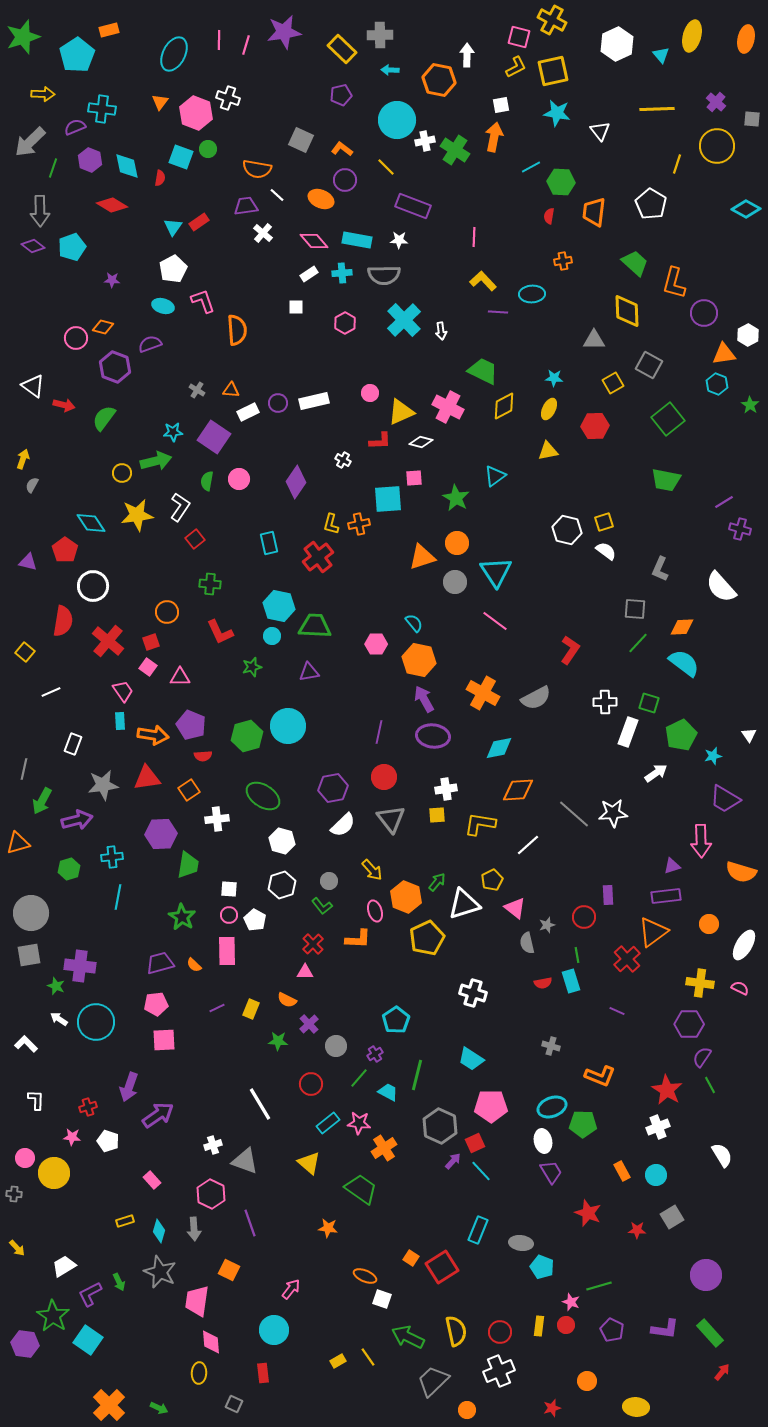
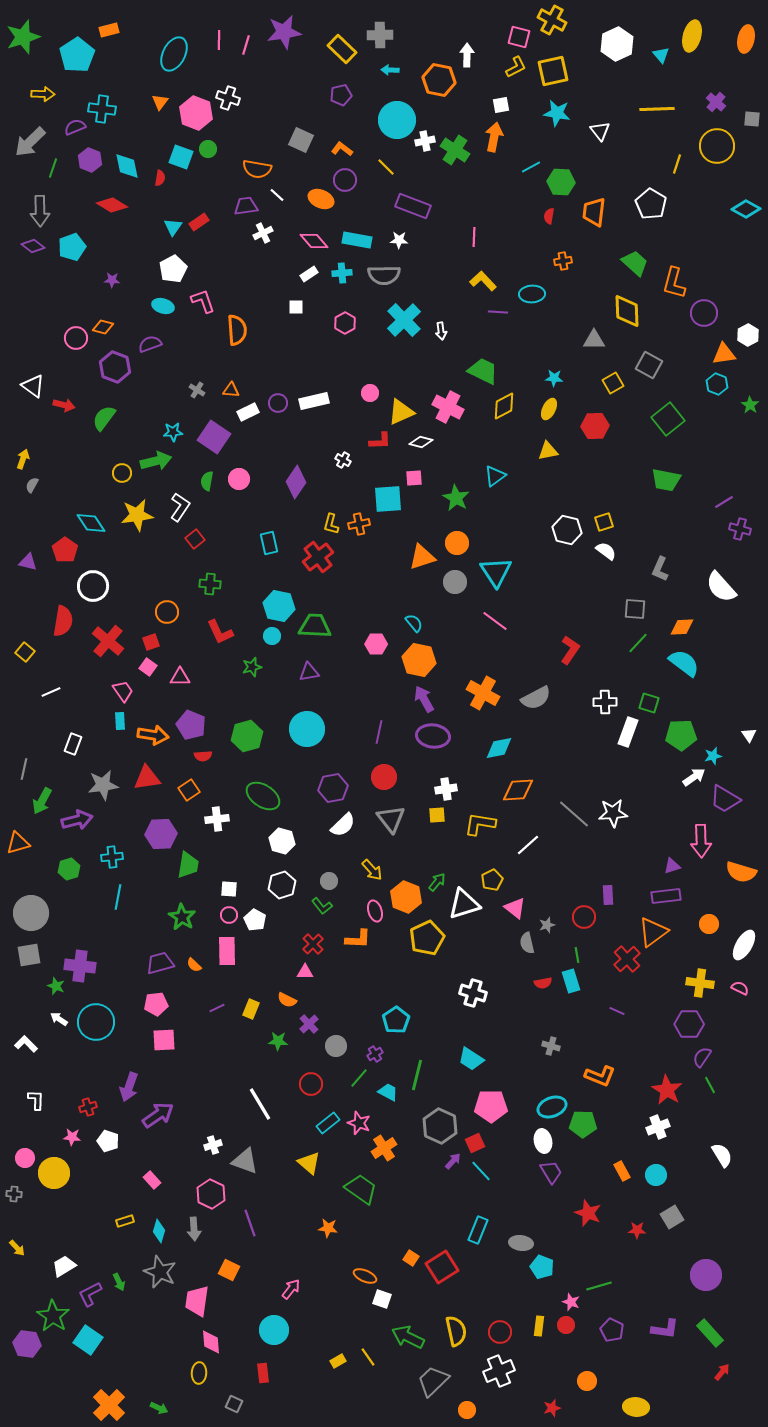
white cross at (263, 233): rotated 24 degrees clockwise
cyan circle at (288, 726): moved 19 px right, 3 px down
green pentagon at (681, 735): rotated 24 degrees clockwise
white arrow at (656, 773): moved 38 px right, 4 px down
pink star at (359, 1123): rotated 15 degrees clockwise
purple hexagon at (25, 1344): moved 2 px right
